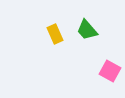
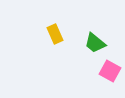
green trapezoid: moved 8 px right, 13 px down; rotated 10 degrees counterclockwise
